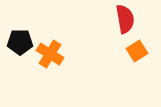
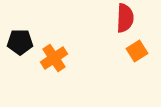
red semicircle: moved 1 px up; rotated 12 degrees clockwise
orange cross: moved 4 px right, 4 px down; rotated 24 degrees clockwise
